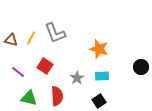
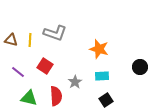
gray L-shape: rotated 50 degrees counterclockwise
yellow line: moved 1 px left, 2 px down; rotated 24 degrees counterclockwise
black circle: moved 1 px left
gray star: moved 2 px left, 4 px down
red semicircle: moved 1 px left
black square: moved 7 px right, 1 px up
